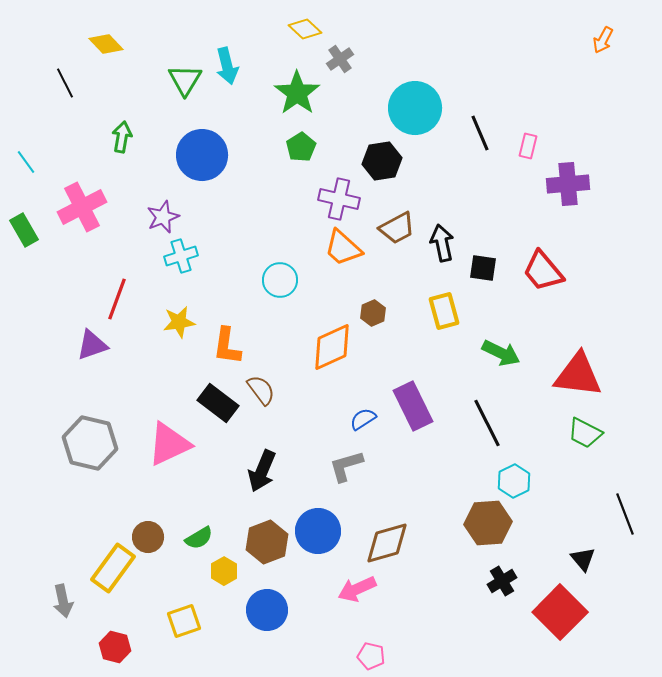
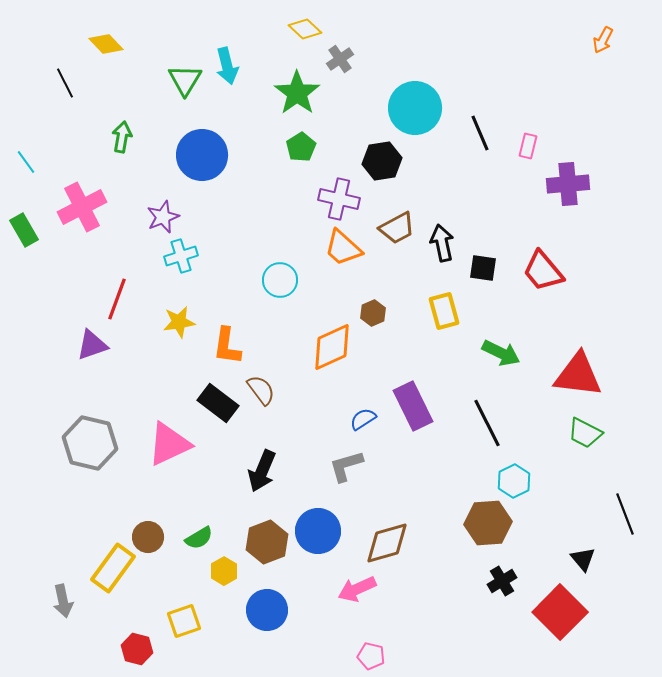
red hexagon at (115, 647): moved 22 px right, 2 px down
